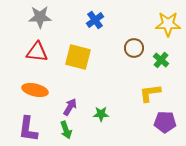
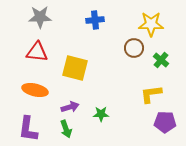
blue cross: rotated 30 degrees clockwise
yellow star: moved 17 px left
yellow square: moved 3 px left, 11 px down
yellow L-shape: moved 1 px right, 1 px down
purple arrow: rotated 42 degrees clockwise
green arrow: moved 1 px up
